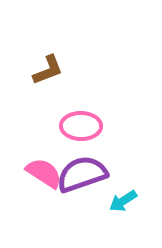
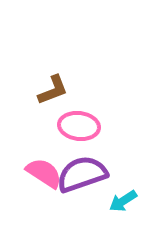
brown L-shape: moved 5 px right, 20 px down
pink ellipse: moved 2 px left; rotated 6 degrees clockwise
